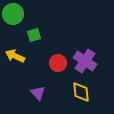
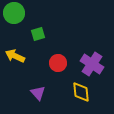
green circle: moved 1 px right, 1 px up
green square: moved 4 px right, 1 px up
purple cross: moved 7 px right, 3 px down
